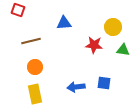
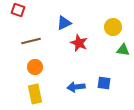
blue triangle: rotated 21 degrees counterclockwise
red star: moved 15 px left, 2 px up; rotated 18 degrees clockwise
